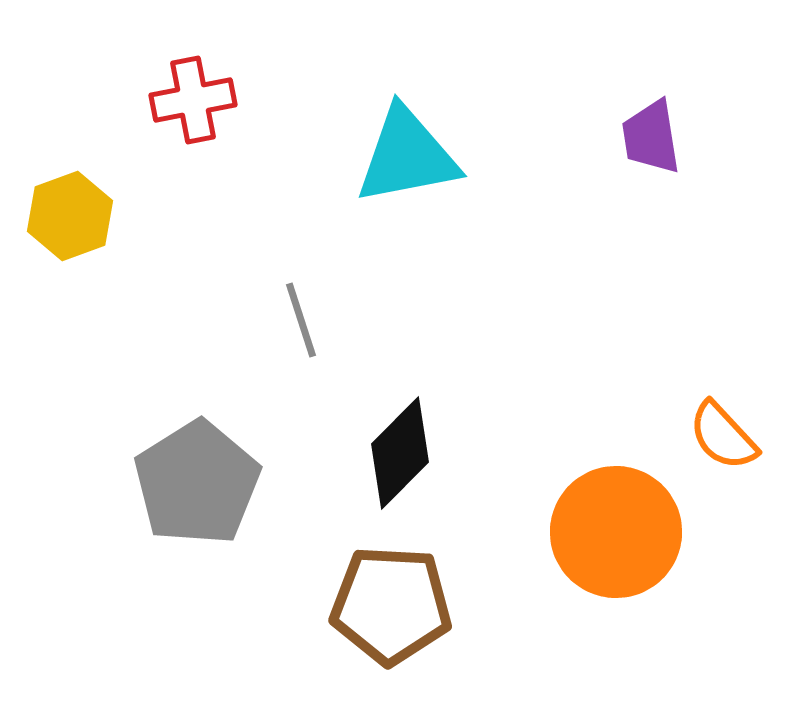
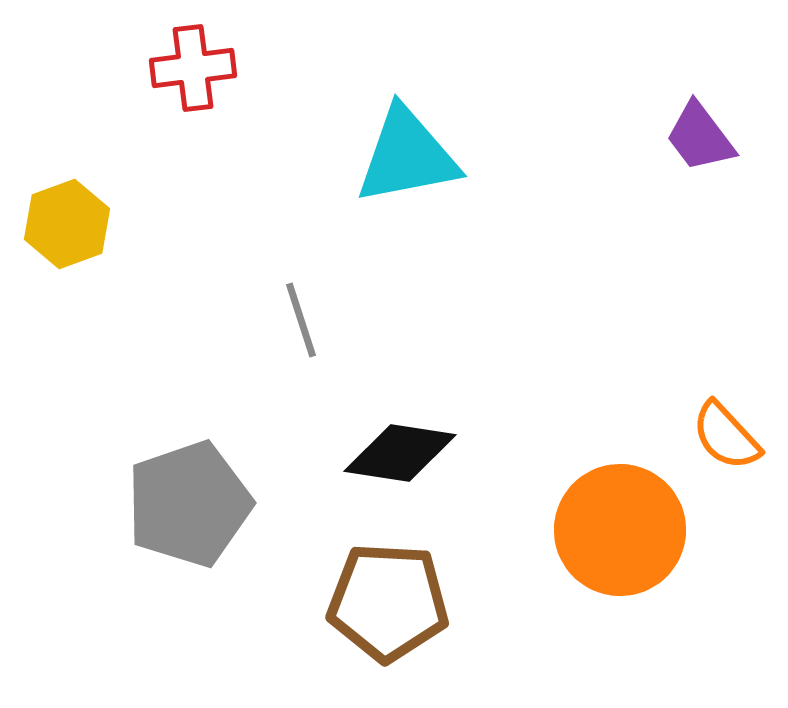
red cross: moved 32 px up; rotated 4 degrees clockwise
purple trapezoid: moved 49 px right; rotated 28 degrees counterclockwise
yellow hexagon: moved 3 px left, 8 px down
orange semicircle: moved 3 px right
black diamond: rotated 54 degrees clockwise
gray pentagon: moved 8 px left, 21 px down; rotated 13 degrees clockwise
orange circle: moved 4 px right, 2 px up
brown pentagon: moved 3 px left, 3 px up
